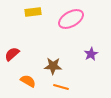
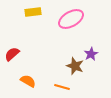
brown star: moved 22 px right; rotated 18 degrees clockwise
orange line: moved 1 px right
